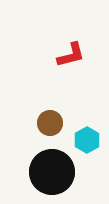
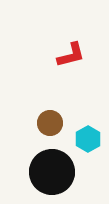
cyan hexagon: moved 1 px right, 1 px up
